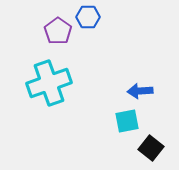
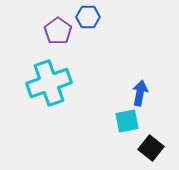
blue arrow: moved 2 px down; rotated 105 degrees clockwise
